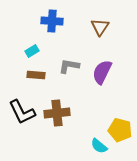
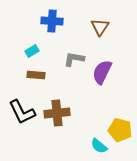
gray L-shape: moved 5 px right, 7 px up
